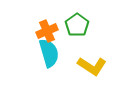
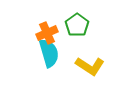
orange cross: moved 2 px down
yellow L-shape: moved 2 px left
